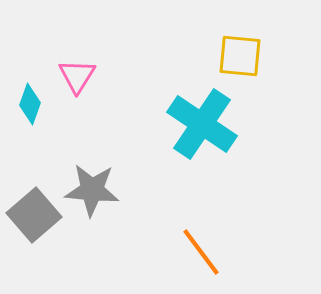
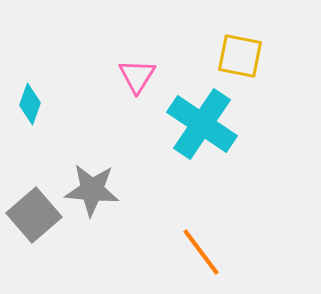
yellow square: rotated 6 degrees clockwise
pink triangle: moved 60 px right
